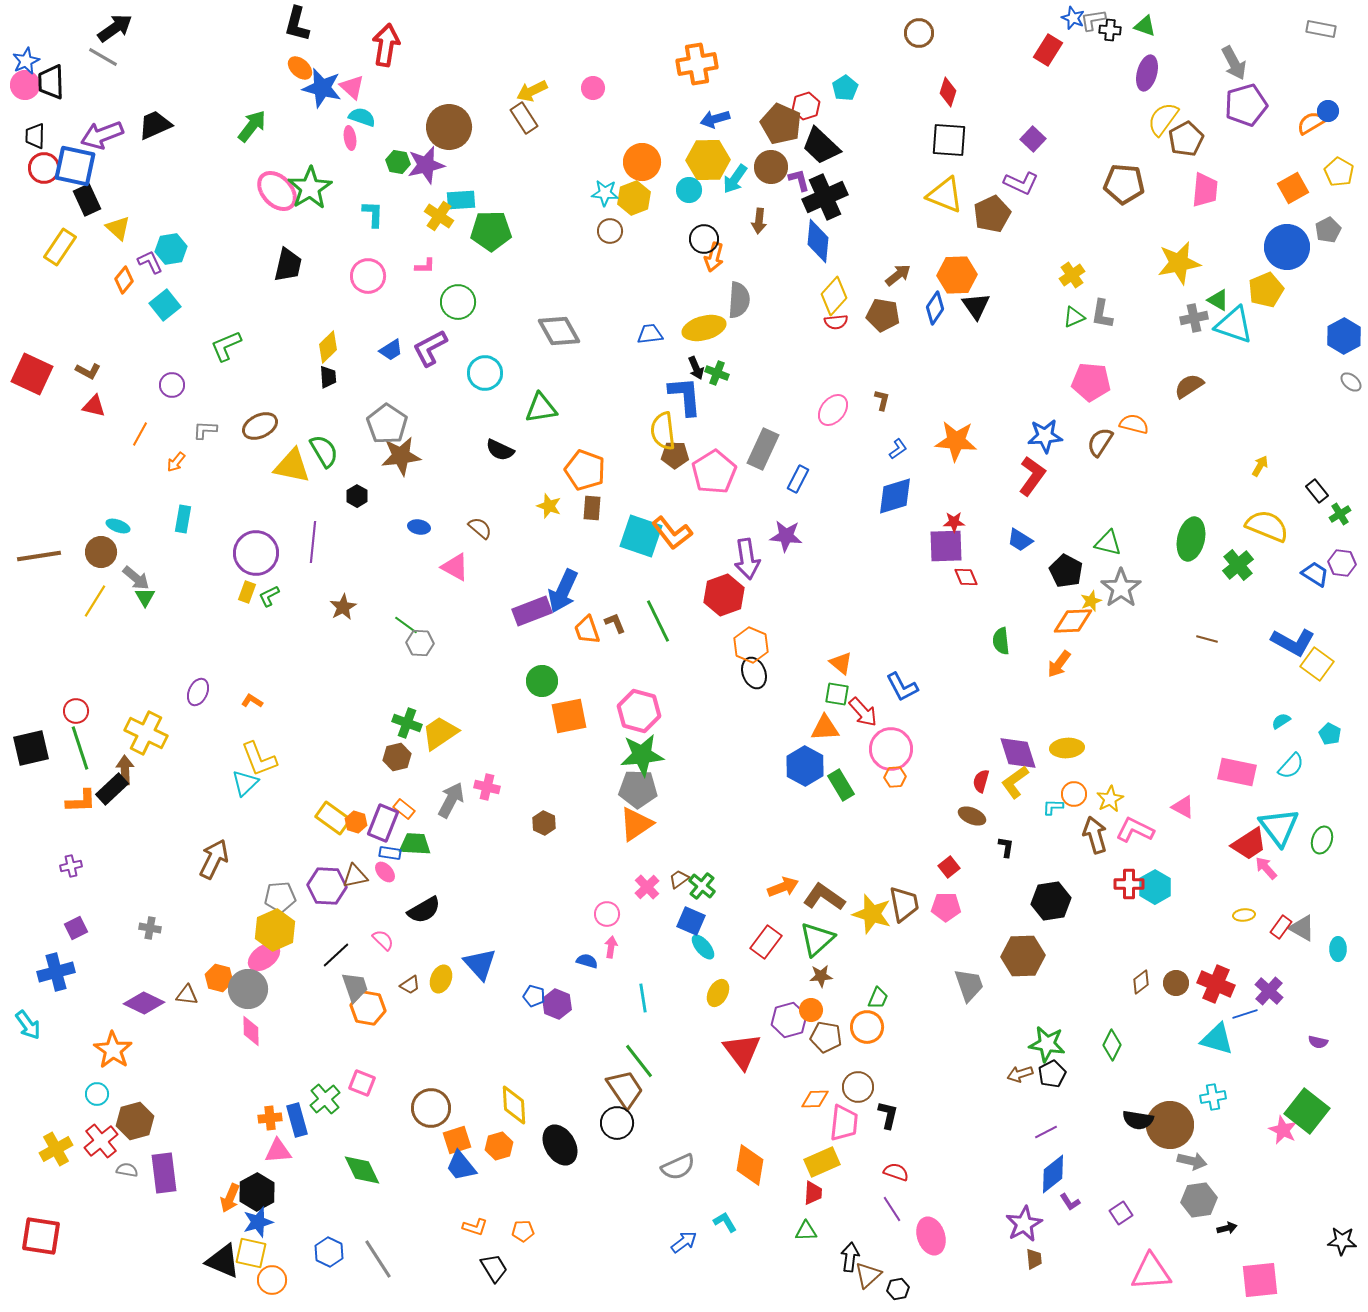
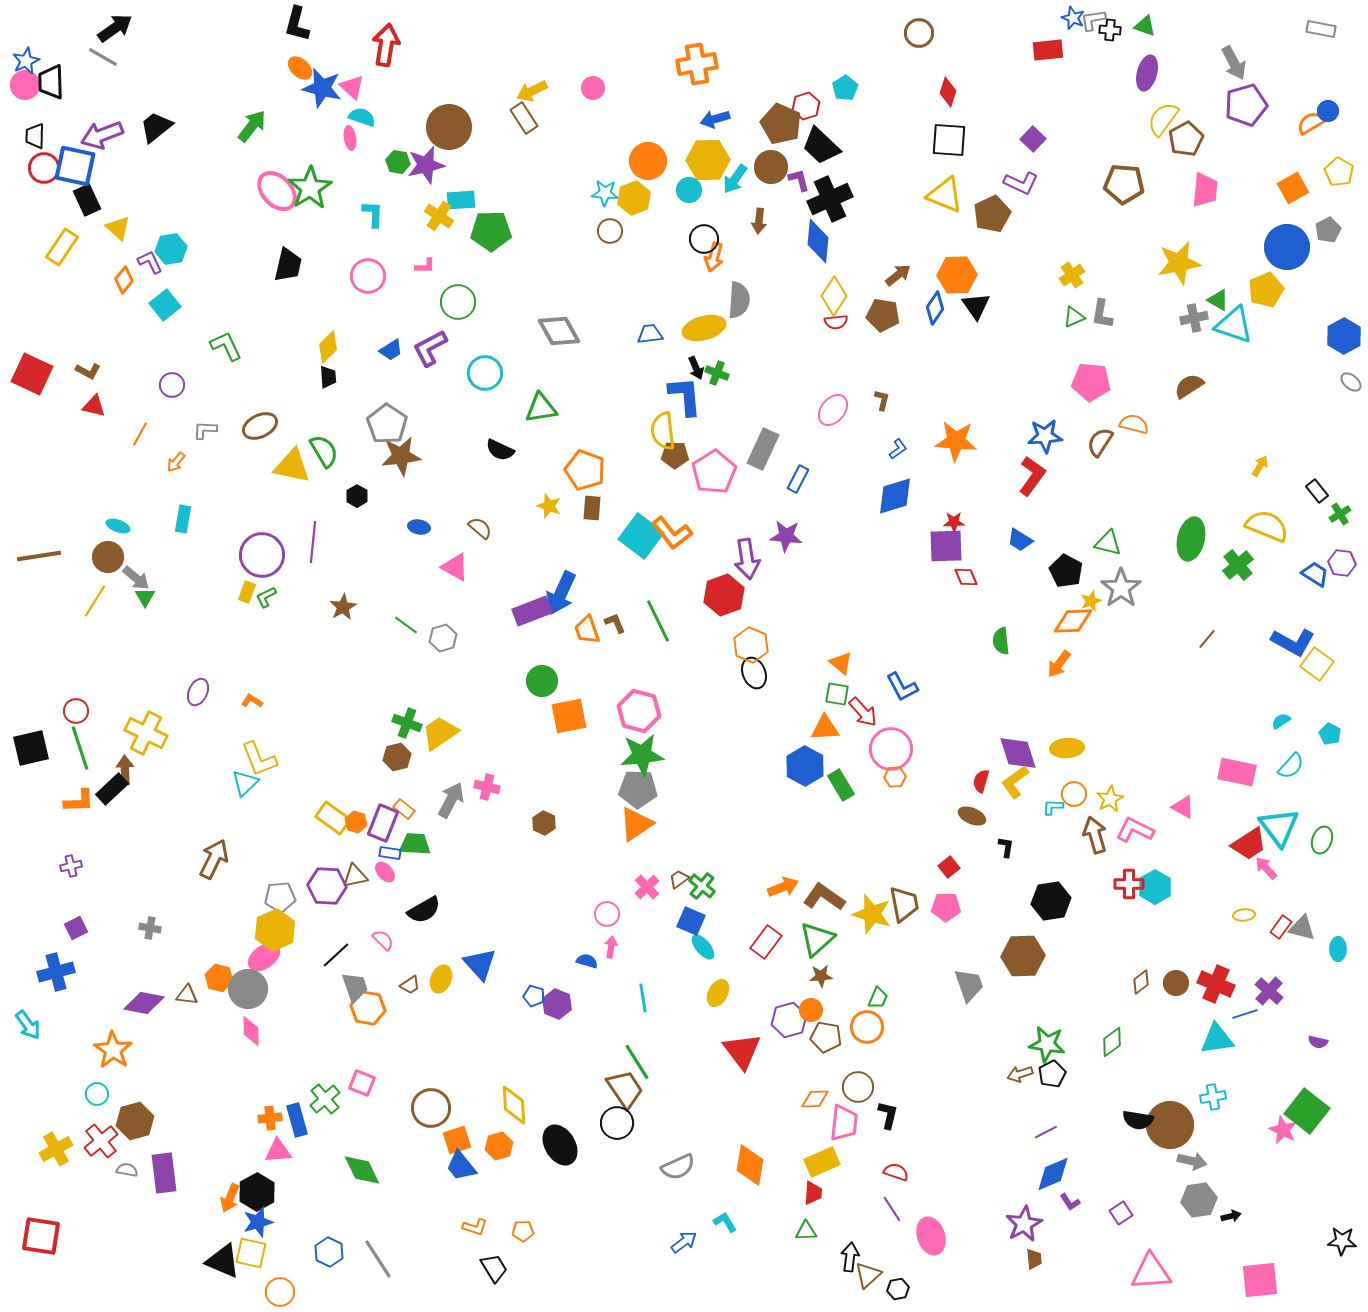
red rectangle at (1048, 50): rotated 52 degrees clockwise
black trapezoid at (155, 125): moved 1 px right, 2 px down; rotated 15 degrees counterclockwise
orange circle at (642, 162): moved 6 px right, 1 px up
black cross at (825, 197): moved 5 px right, 2 px down
yellow rectangle at (60, 247): moved 2 px right
yellow diamond at (834, 296): rotated 9 degrees counterclockwise
green L-shape at (226, 346): rotated 88 degrees clockwise
cyan square at (641, 536): rotated 18 degrees clockwise
brown circle at (101, 552): moved 7 px right, 5 px down
purple circle at (256, 553): moved 6 px right, 2 px down
blue arrow at (563, 591): moved 2 px left, 2 px down
green L-shape at (269, 596): moved 3 px left, 1 px down
brown line at (1207, 639): rotated 65 degrees counterclockwise
gray hexagon at (420, 643): moved 23 px right, 5 px up; rotated 20 degrees counterclockwise
orange L-shape at (81, 801): moved 2 px left
gray triangle at (1302, 928): rotated 16 degrees counterclockwise
purple diamond at (144, 1003): rotated 15 degrees counterclockwise
cyan triangle at (1217, 1039): rotated 24 degrees counterclockwise
green diamond at (1112, 1045): moved 3 px up; rotated 28 degrees clockwise
green line at (639, 1061): moved 2 px left, 1 px down; rotated 6 degrees clockwise
blue diamond at (1053, 1174): rotated 15 degrees clockwise
black arrow at (1227, 1228): moved 4 px right, 12 px up
orange circle at (272, 1280): moved 8 px right, 12 px down
